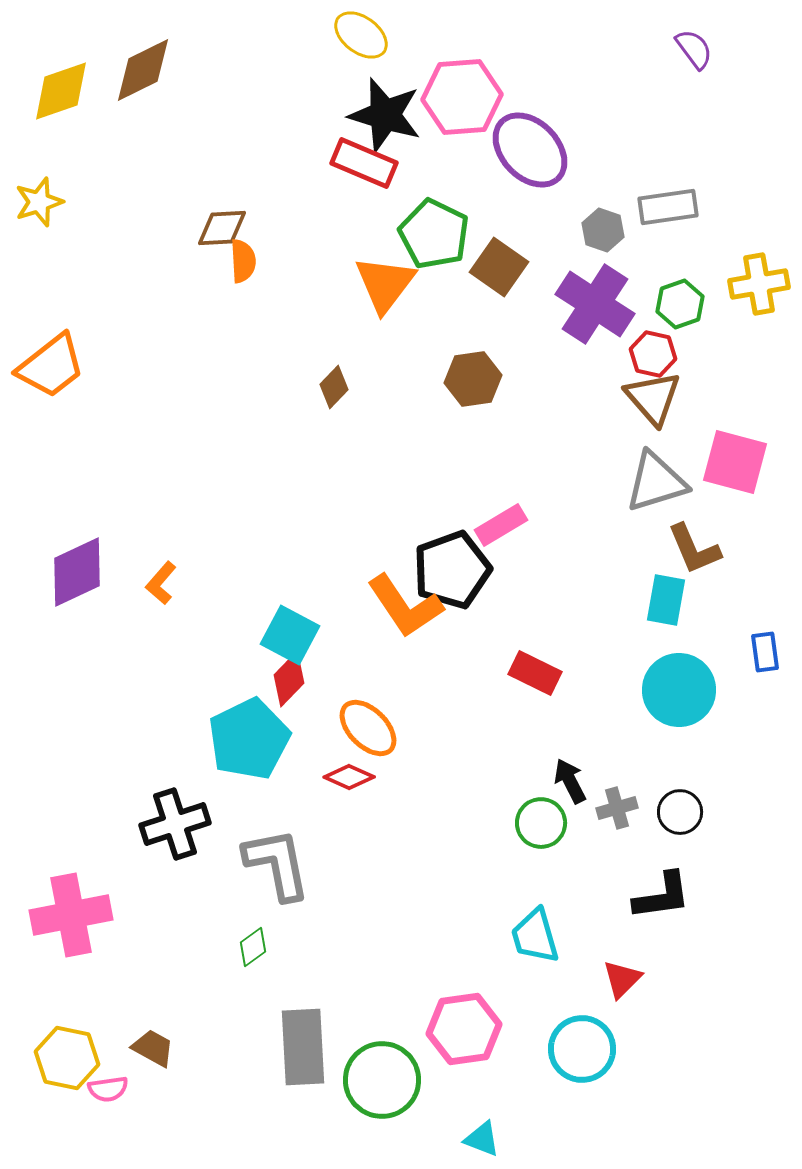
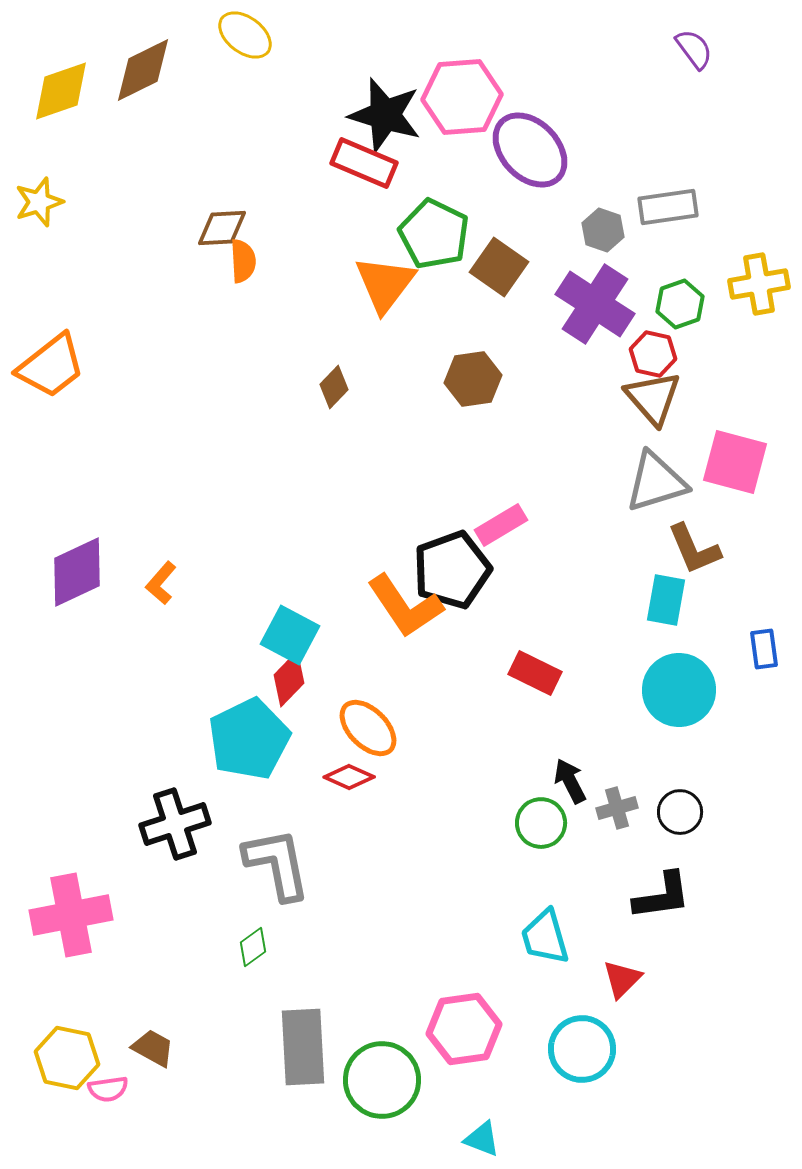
yellow ellipse at (361, 35): moved 116 px left
blue rectangle at (765, 652): moved 1 px left, 3 px up
cyan trapezoid at (535, 936): moved 10 px right, 1 px down
